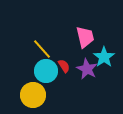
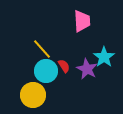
pink trapezoid: moved 3 px left, 16 px up; rotated 10 degrees clockwise
